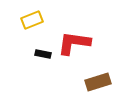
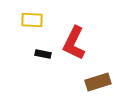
yellow rectangle: rotated 25 degrees clockwise
red L-shape: rotated 72 degrees counterclockwise
